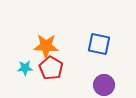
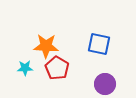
red pentagon: moved 6 px right
purple circle: moved 1 px right, 1 px up
